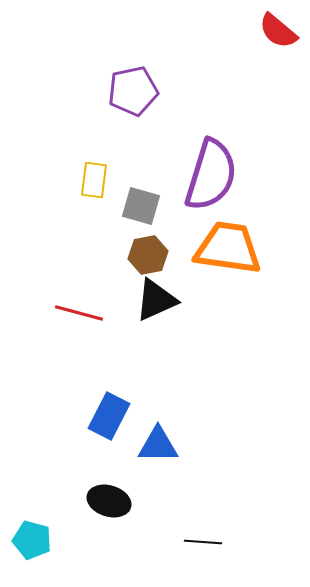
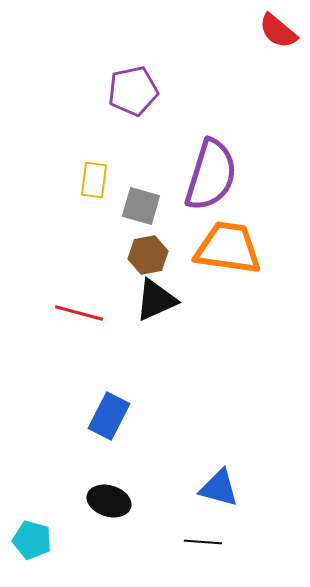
blue triangle: moved 61 px right, 43 px down; rotated 15 degrees clockwise
